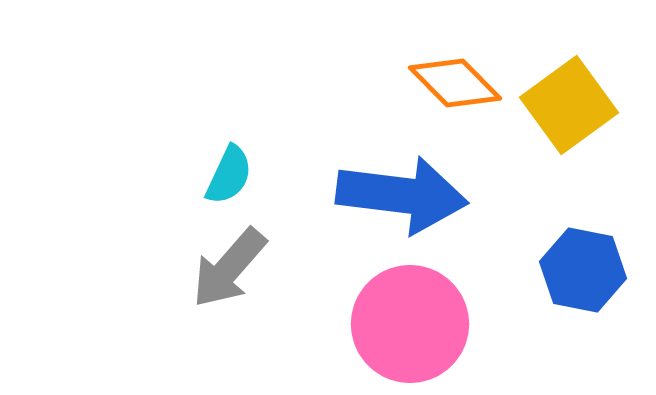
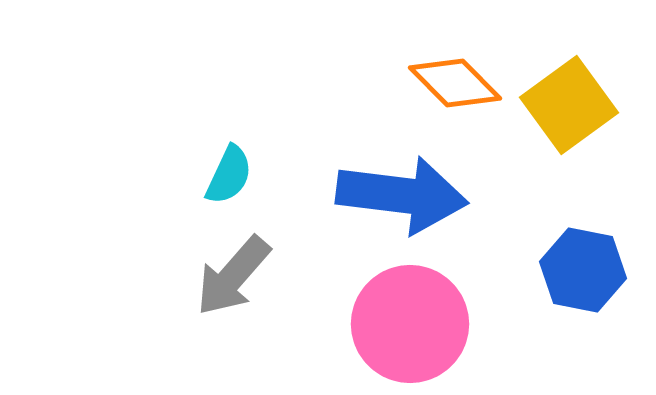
gray arrow: moved 4 px right, 8 px down
